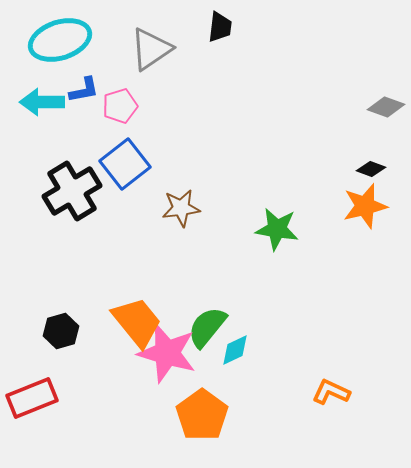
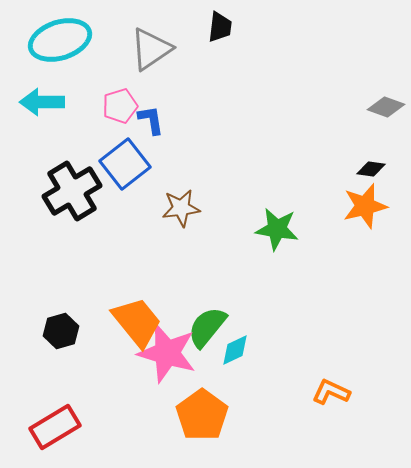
blue L-shape: moved 67 px right, 30 px down; rotated 88 degrees counterclockwise
black diamond: rotated 12 degrees counterclockwise
red rectangle: moved 23 px right, 29 px down; rotated 9 degrees counterclockwise
